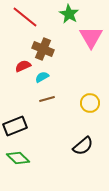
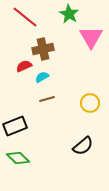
brown cross: rotated 35 degrees counterclockwise
red semicircle: moved 1 px right
